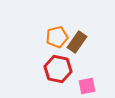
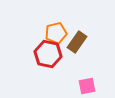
orange pentagon: moved 1 px left, 4 px up
red hexagon: moved 10 px left, 15 px up
